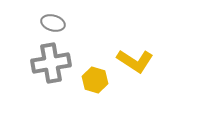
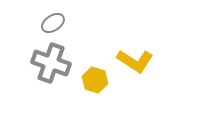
gray ellipse: rotated 50 degrees counterclockwise
gray cross: rotated 30 degrees clockwise
